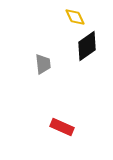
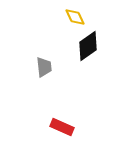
black diamond: moved 1 px right
gray trapezoid: moved 1 px right, 3 px down
